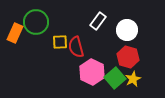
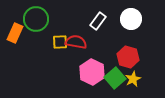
green circle: moved 3 px up
white circle: moved 4 px right, 11 px up
red semicircle: moved 5 px up; rotated 115 degrees clockwise
